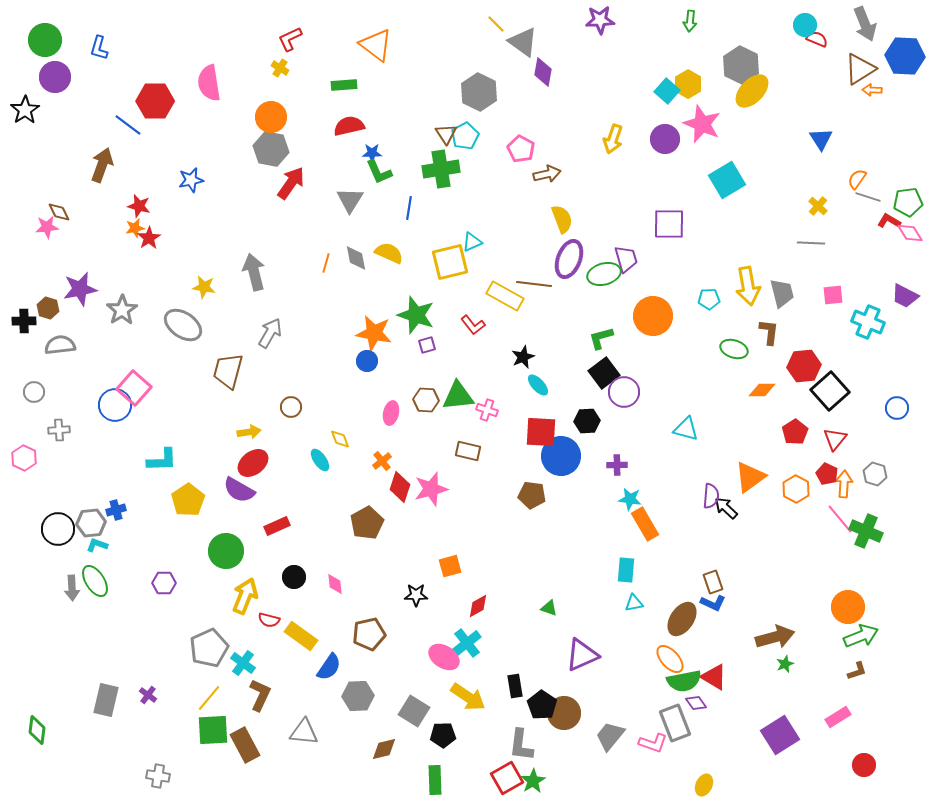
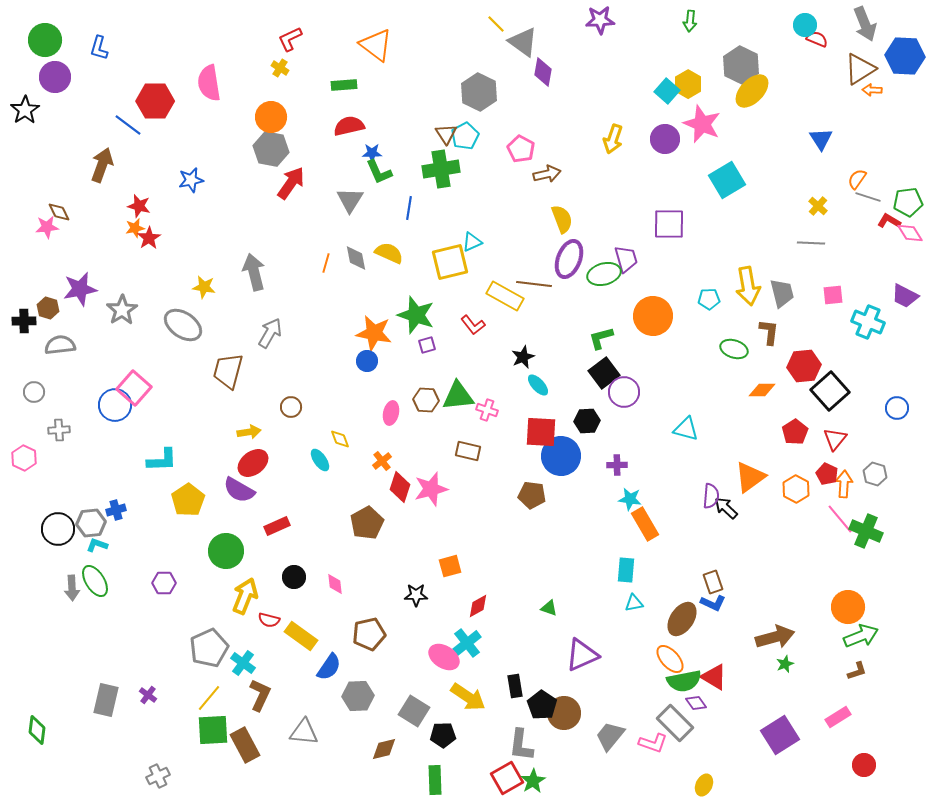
gray rectangle at (675, 723): rotated 24 degrees counterclockwise
gray cross at (158, 776): rotated 35 degrees counterclockwise
